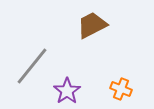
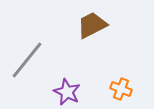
gray line: moved 5 px left, 6 px up
purple star: moved 1 px down; rotated 12 degrees counterclockwise
